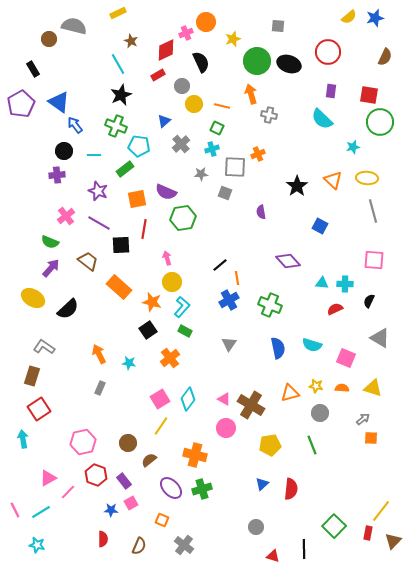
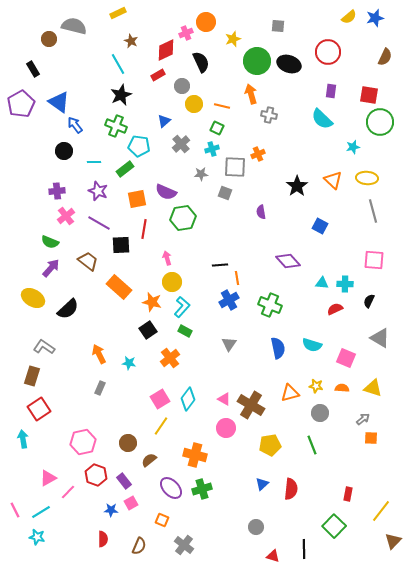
cyan line at (94, 155): moved 7 px down
purple cross at (57, 175): moved 16 px down
black line at (220, 265): rotated 35 degrees clockwise
red rectangle at (368, 533): moved 20 px left, 39 px up
cyan star at (37, 545): moved 8 px up
